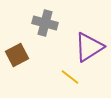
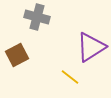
gray cross: moved 8 px left, 6 px up
purple triangle: moved 2 px right
